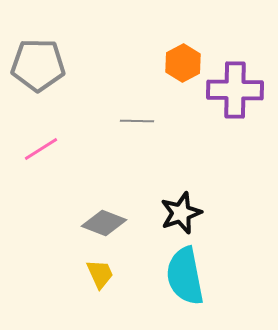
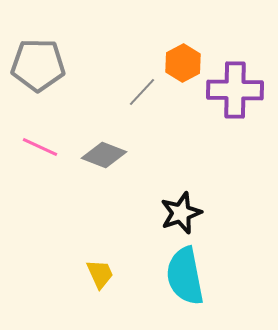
gray line: moved 5 px right, 29 px up; rotated 48 degrees counterclockwise
pink line: moved 1 px left, 2 px up; rotated 57 degrees clockwise
gray diamond: moved 68 px up
